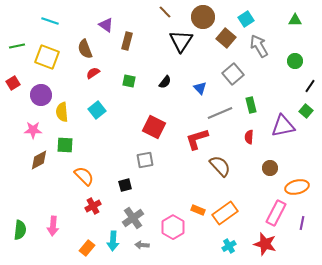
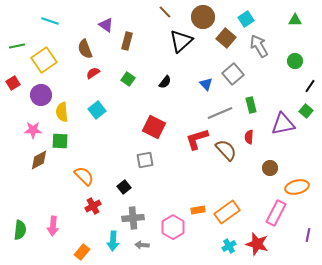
black triangle at (181, 41): rotated 15 degrees clockwise
yellow square at (47, 57): moved 3 px left, 3 px down; rotated 35 degrees clockwise
green square at (129, 81): moved 1 px left, 2 px up; rotated 24 degrees clockwise
blue triangle at (200, 88): moved 6 px right, 4 px up
purple triangle at (283, 126): moved 2 px up
green square at (65, 145): moved 5 px left, 4 px up
brown semicircle at (220, 166): moved 6 px right, 16 px up
black square at (125, 185): moved 1 px left, 2 px down; rotated 24 degrees counterclockwise
orange rectangle at (198, 210): rotated 32 degrees counterclockwise
orange rectangle at (225, 213): moved 2 px right, 1 px up
gray cross at (133, 218): rotated 30 degrees clockwise
purple line at (302, 223): moved 6 px right, 12 px down
red star at (265, 244): moved 8 px left
orange rectangle at (87, 248): moved 5 px left, 4 px down
